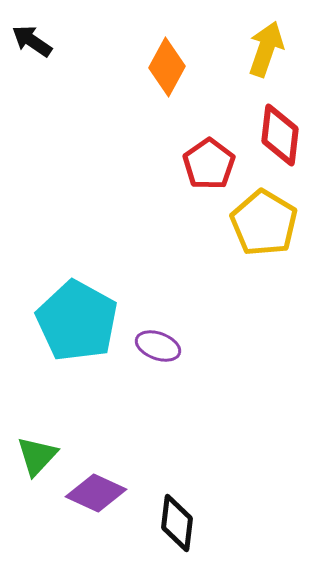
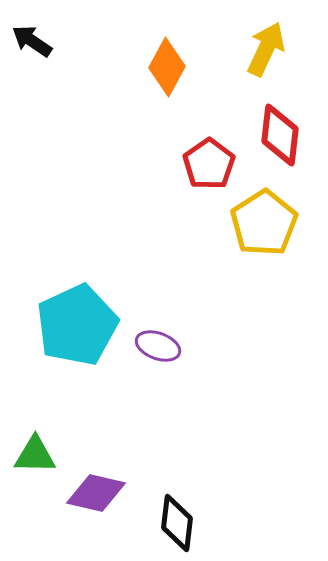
yellow arrow: rotated 6 degrees clockwise
yellow pentagon: rotated 8 degrees clockwise
cyan pentagon: moved 4 px down; rotated 18 degrees clockwise
green triangle: moved 2 px left, 1 px up; rotated 48 degrees clockwise
purple diamond: rotated 12 degrees counterclockwise
